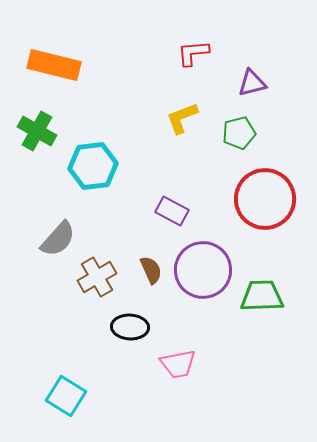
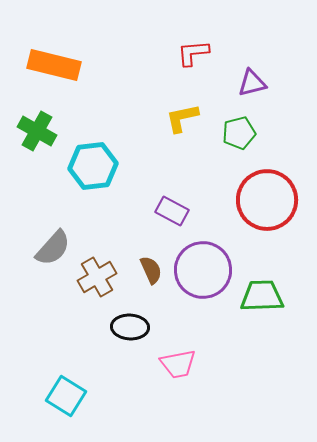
yellow L-shape: rotated 9 degrees clockwise
red circle: moved 2 px right, 1 px down
gray semicircle: moved 5 px left, 9 px down
